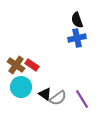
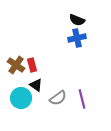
black semicircle: rotated 49 degrees counterclockwise
red rectangle: rotated 40 degrees clockwise
cyan circle: moved 11 px down
black triangle: moved 9 px left, 9 px up
purple line: rotated 18 degrees clockwise
